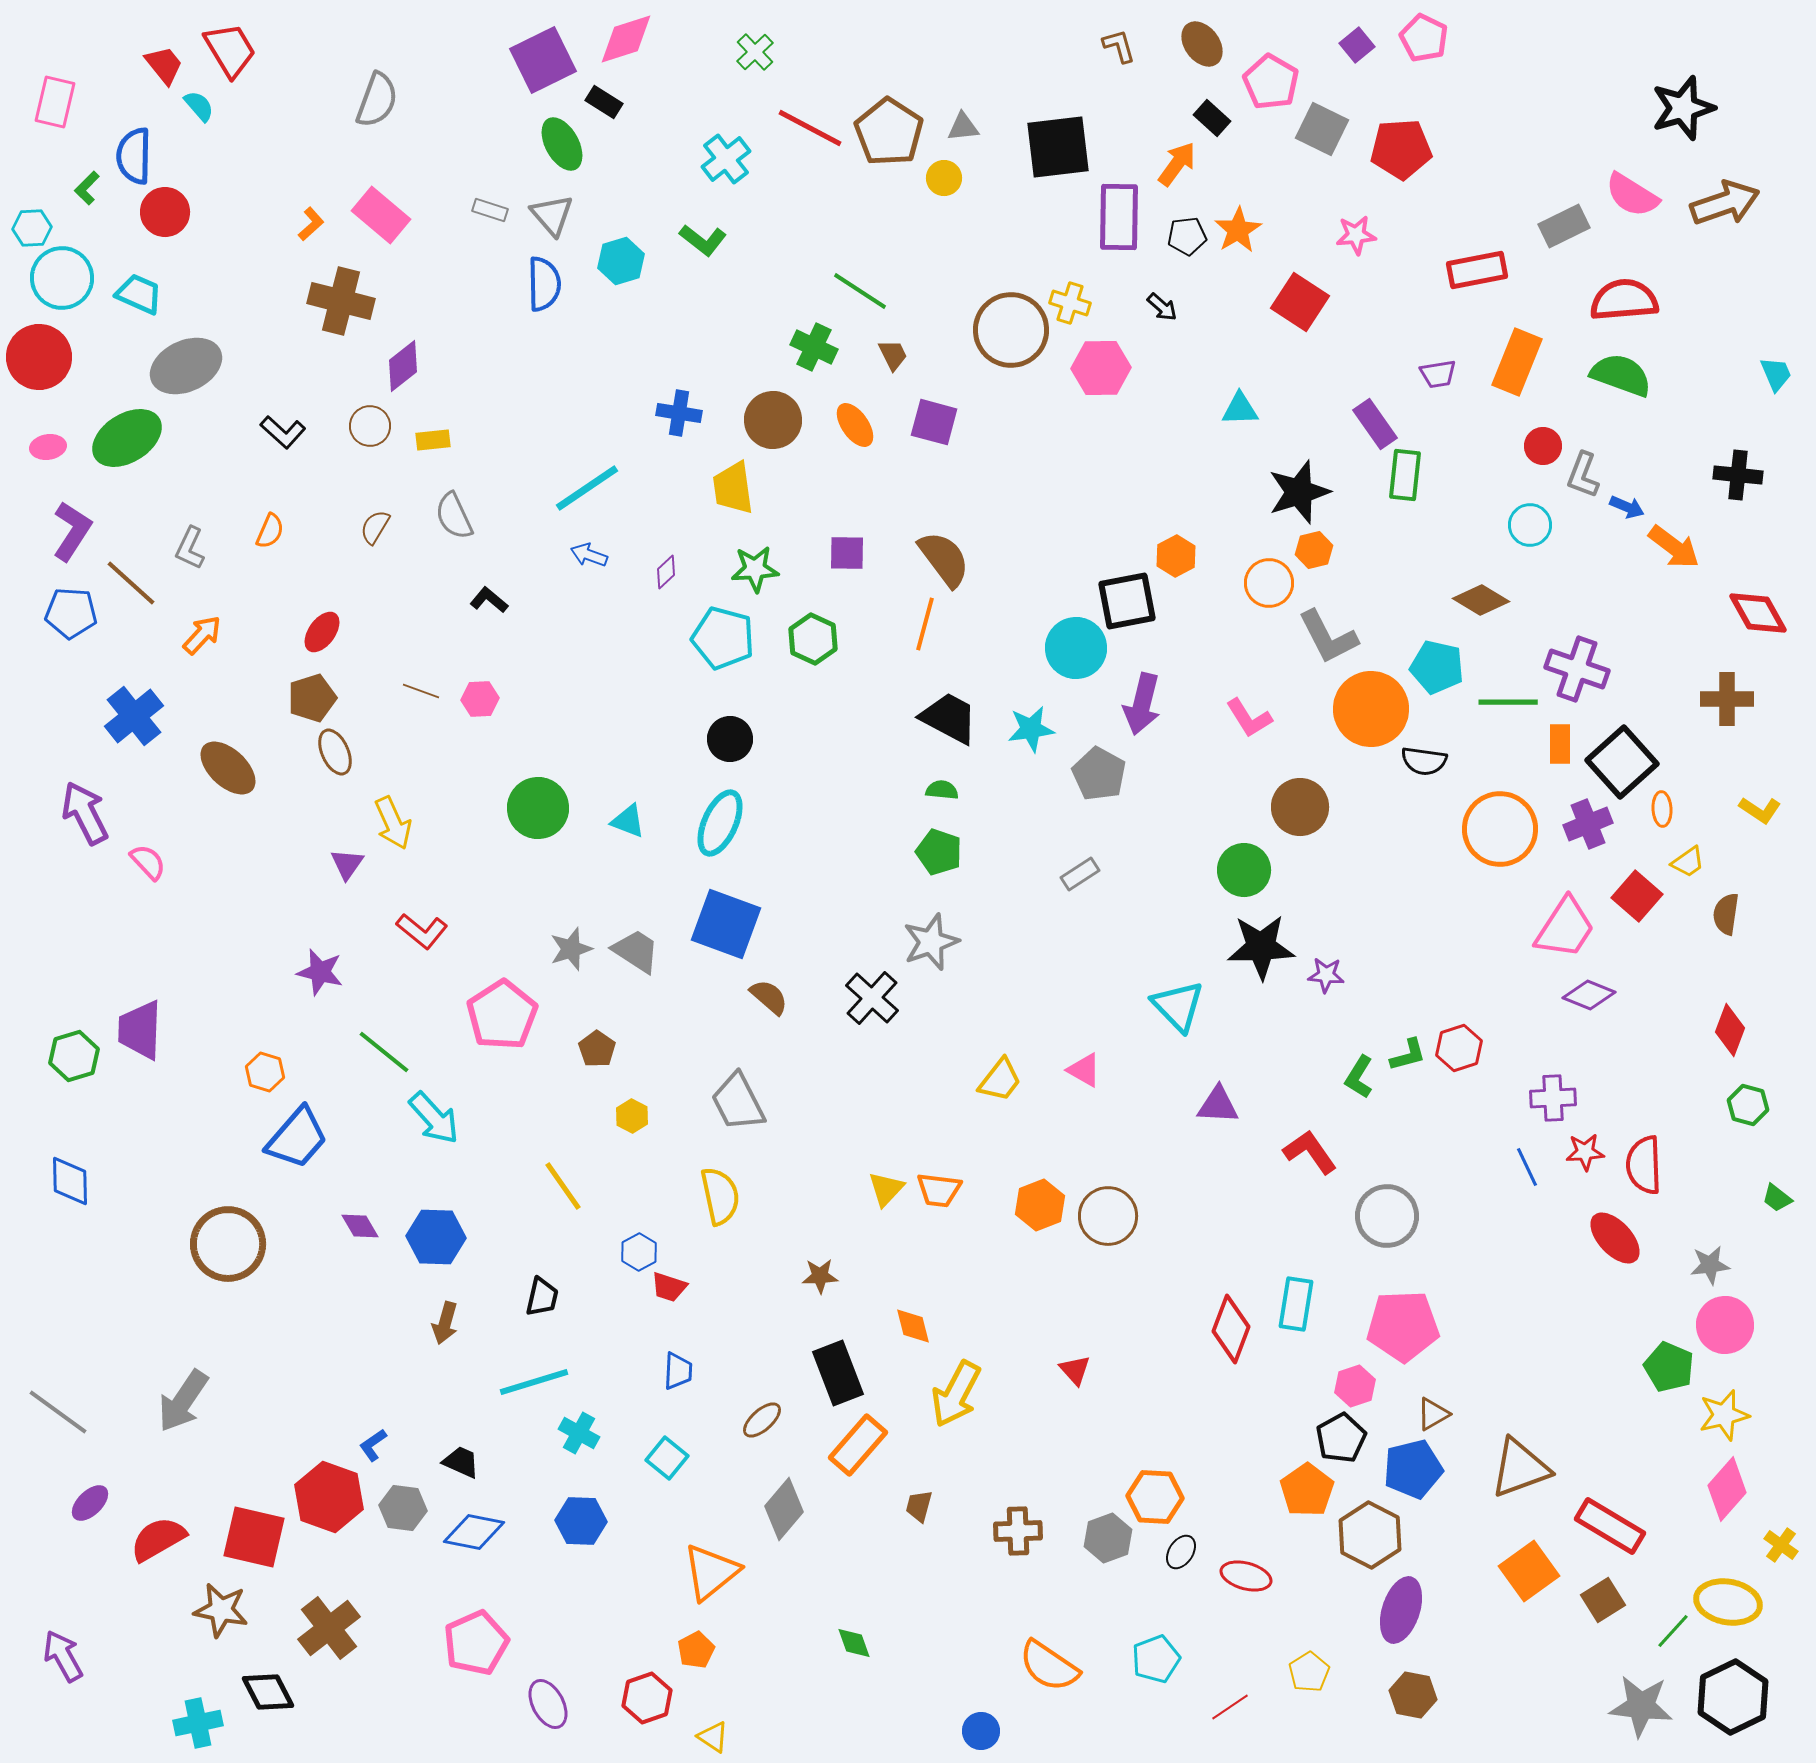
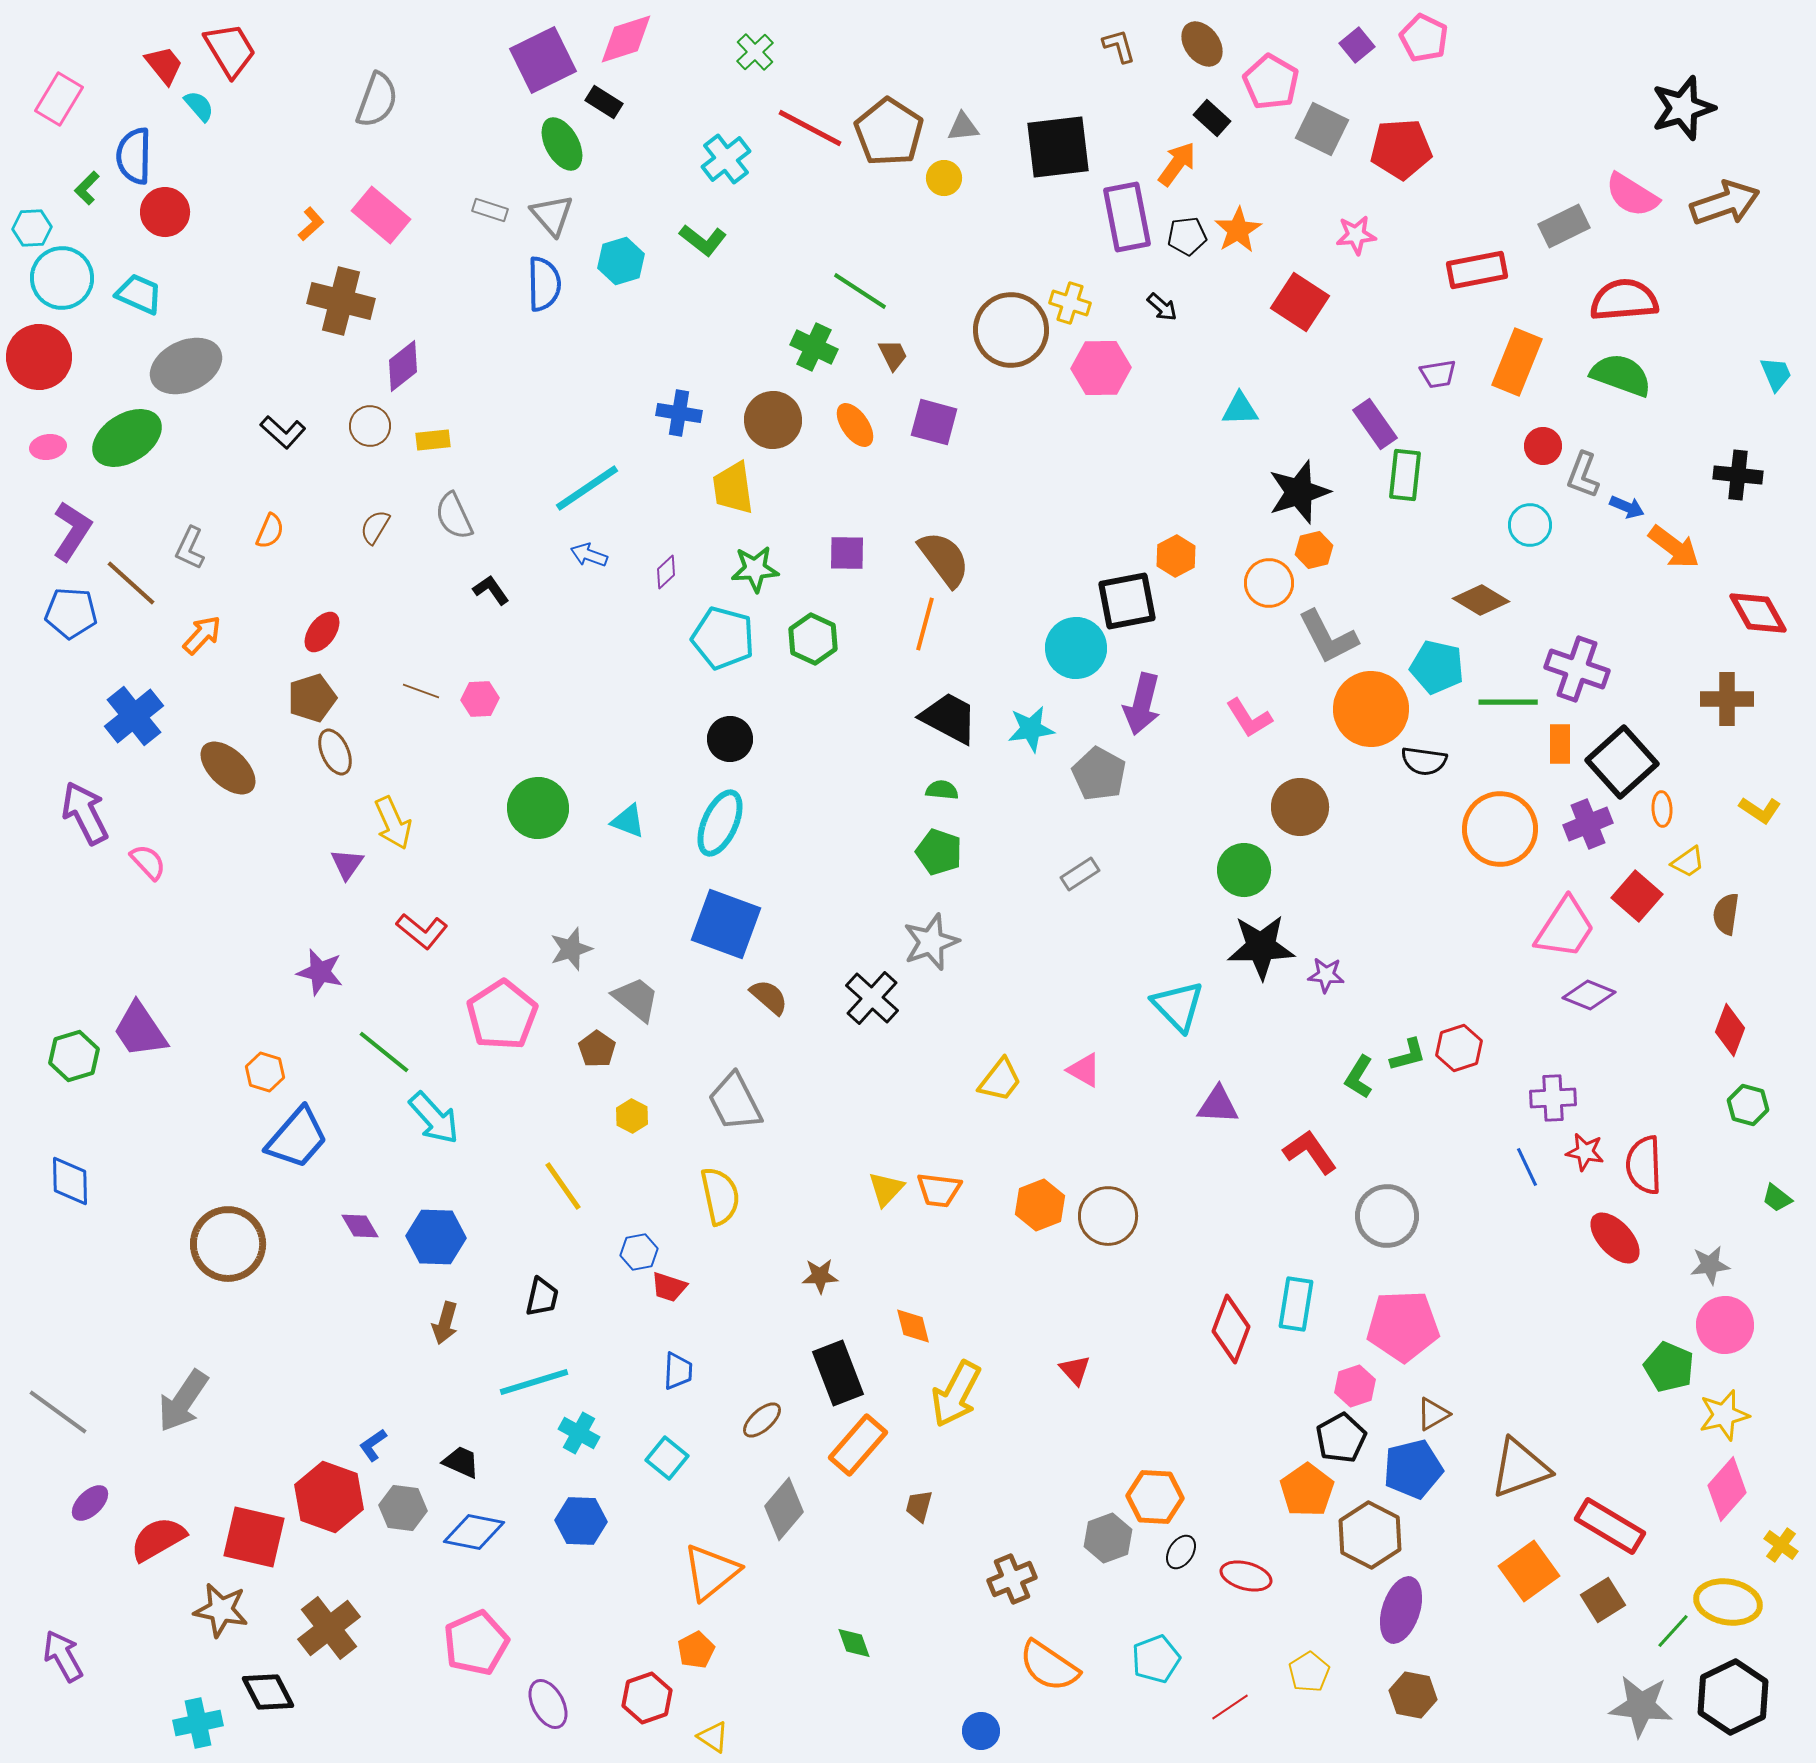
pink rectangle at (55, 102): moved 4 px right, 3 px up; rotated 18 degrees clockwise
purple rectangle at (1119, 217): moved 8 px right; rotated 12 degrees counterclockwise
black L-shape at (489, 600): moved 2 px right, 10 px up; rotated 15 degrees clockwise
gray trapezoid at (636, 951): moved 48 px down; rotated 6 degrees clockwise
purple trapezoid at (140, 1030): rotated 36 degrees counterclockwise
gray trapezoid at (738, 1102): moved 3 px left
red star at (1585, 1152): rotated 15 degrees clockwise
blue hexagon at (639, 1252): rotated 18 degrees clockwise
brown cross at (1018, 1531): moved 6 px left, 48 px down; rotated 21 degrees counterclockwise
